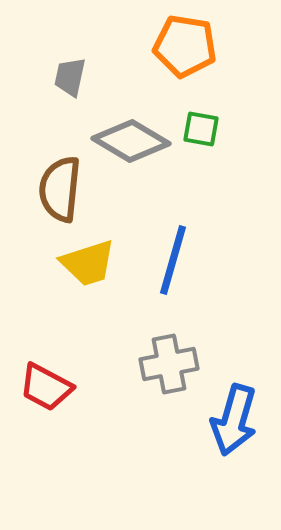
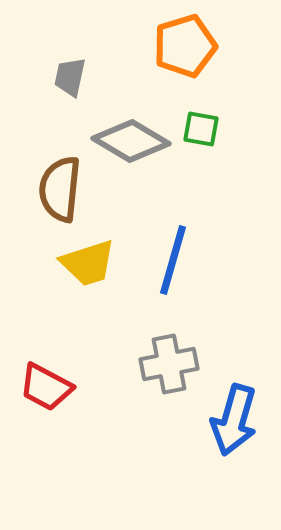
orange pentagon: rotated 26 degrees counterclockwise
